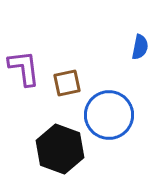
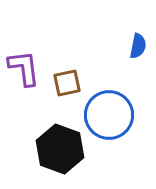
blue semicircle: moved 2 px left, 1 px up
